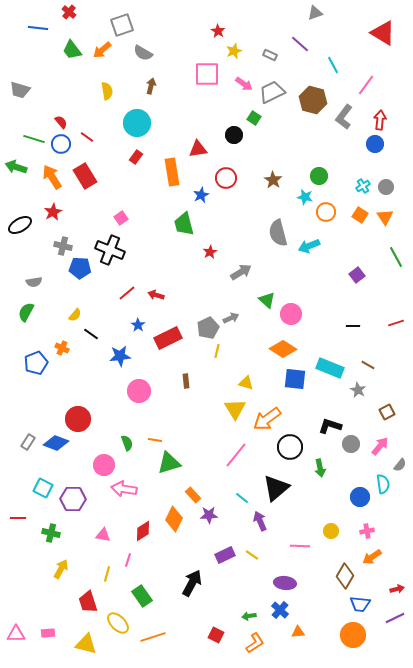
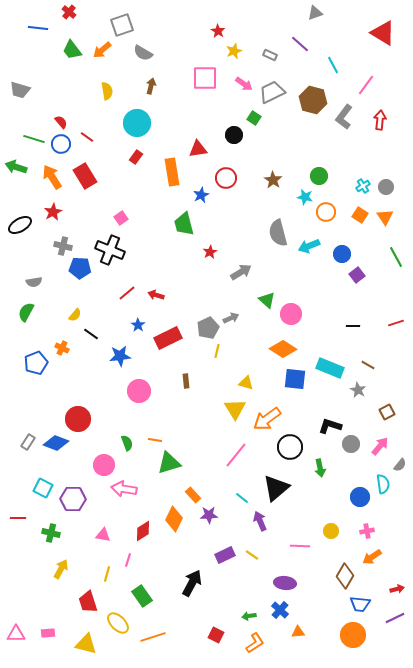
pink square at (207, 74): moved 2 px left, 4 px down
blue circle at (375, 144): moved 33 px left, 110 px down
